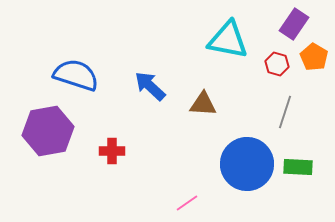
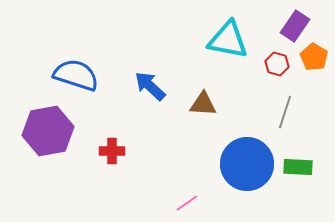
purple rectangle: moved 1 px right, 2 px down
